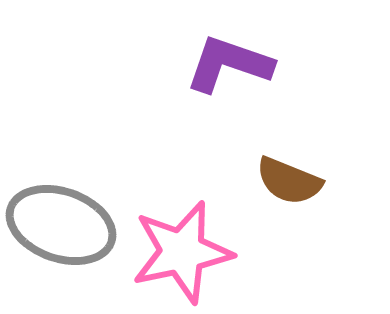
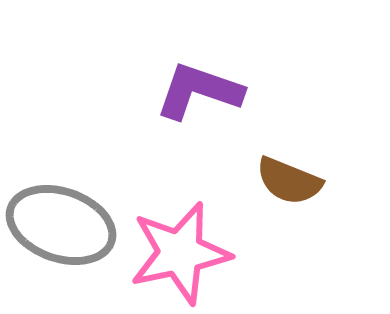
purple L-shape: moved 30 px left, 27 px down
pink star: moved 2 px left, 1 px down
